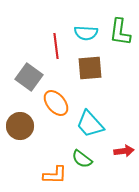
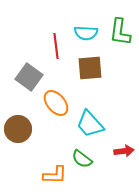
brown circle: moved 2 px left, 3 px down
